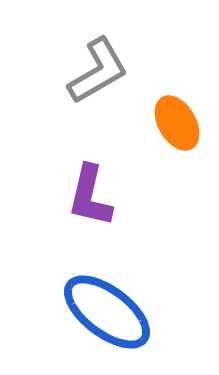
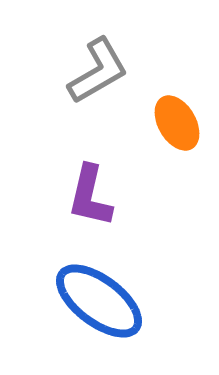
blue ellipse: moved 8 px left, 11 px up
